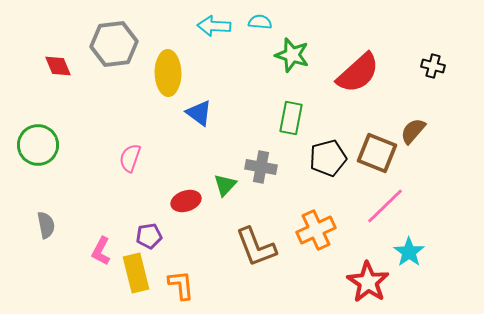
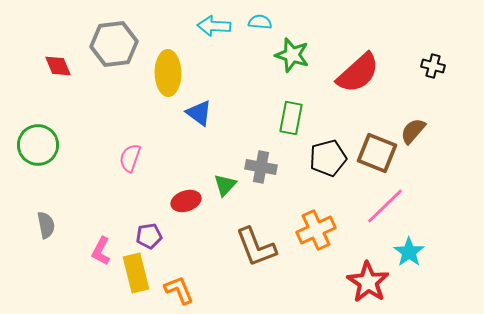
orange L-shape: moved 2 px left, 5 px down; rotated 16 degrees counterclockwise
